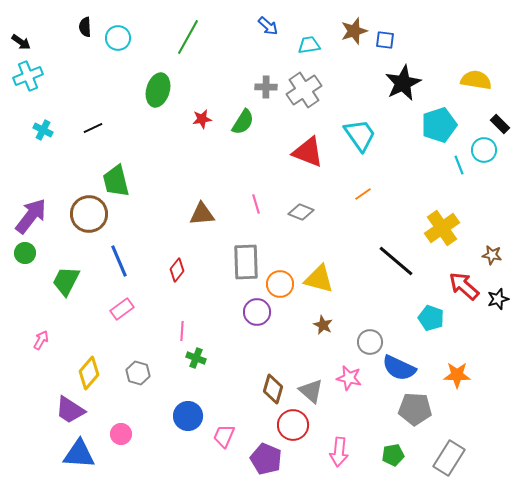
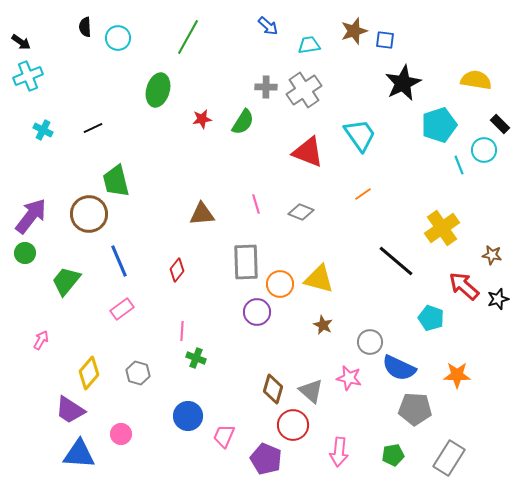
green trapezoid at (66, 281): rotated 12 degrees clockwise
